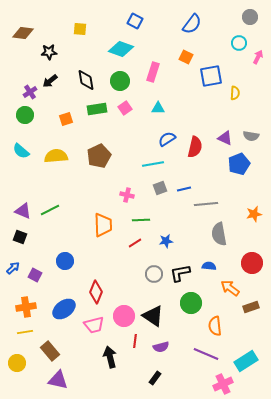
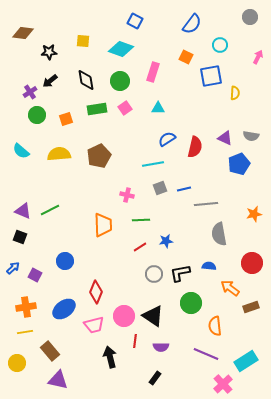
yellow square at (80, 29): moved 3 px right, 12 px down
cyan circle at (239, 43): moved 19 px left, 2 px down
green circle at (25, 115): moved 12 px right
yellow semicircle at (56, 156): moved 3 px right, 2 px up
red line at (135, 243): moved 5 px right, 4 px down
purple semicircle at (161, 347): rotated 14 degrees clockwise
pink cross at (223, 384): rotated 18 degrees counterclockwise
